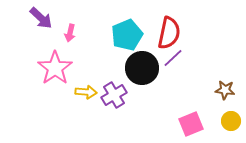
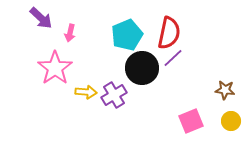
pink square: moved 3 px up
